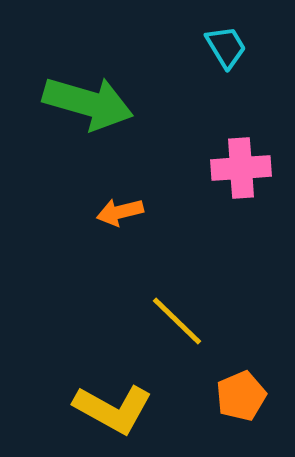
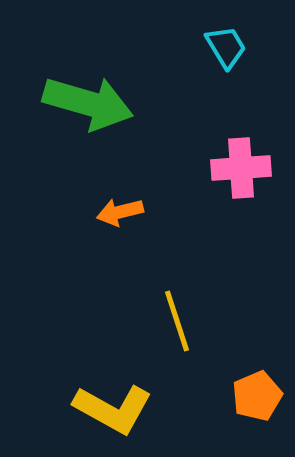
yellow line: rotated 28 degrees clockwise
orange pentagon: moved 16 px right
